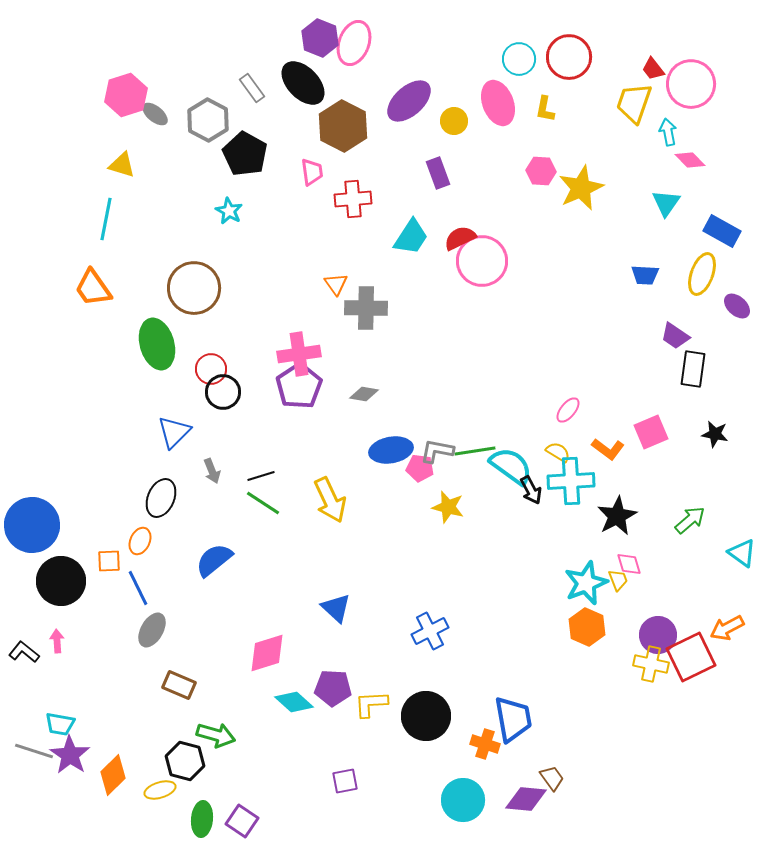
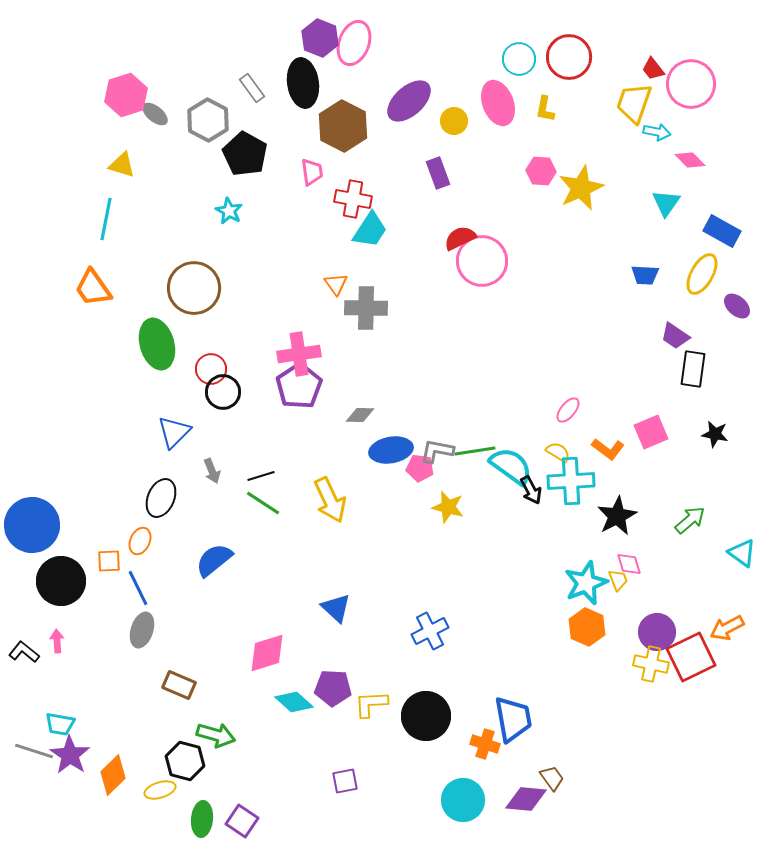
black ellipse at (303, 83): rotated 36 degrees clockwise
cyan arrow at (668, 132): moved 11 px left; rotated 112 degrees clockwise
red cross at (353, 199): rotated 15 degrees clockwise
cyan trapezoid at (411, 237): moved 41 px left, 7 px up
yellow ellipse at (702, 274): rotated 9 degrees clockwise
gray diamond at (364, 394): moved 4 px left, 21 px down; rotated 8 degrees counterclockwise
gray ellipse at (152, 630): moved 10 px left; rotated 12 degrees counterclockwise
purple circle at (658, 635): moved 1 px left, 3 px up
